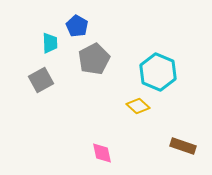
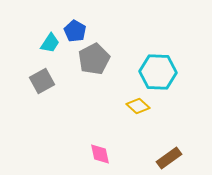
blue pentagon: moved 2 px left, 5 px down
cyan trapezoid: rotated 35 degrees clockwise
cyan hexagon: rotated 21 degrees counterclockwise
gray square: moved 1 px right, 1 px down
brown rectangle: moved 14 px left, 12 px down; rotated 55 degrees counterclockwise
pink diamond: moved 2 px left, 1 px down
